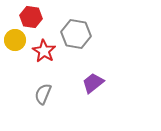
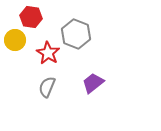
gray hexagon: rotated 12 degrees clockwise
red star: moved 4 px right, 2 px down
gray semicircle: moved 4 px right, 7 px up
